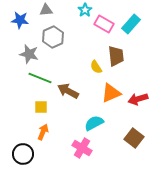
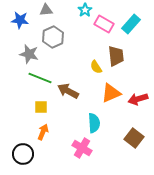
cyan semicircle: rotated 114 degrees clockwise
